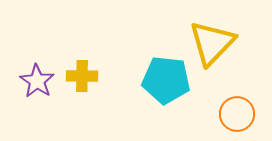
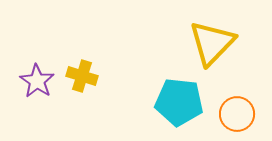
yellow cross: rotated 16 degrees clockwise
cyan pentagon: moved 13 px right, 22 px down
